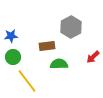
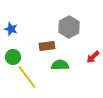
gray hexagon: moved 2 px left
blue star: moved 7 px up; rotated 24 degrees clockwise
green semicircle: moved 1 px right, 1 px down
yellow line: moved 4 px up
